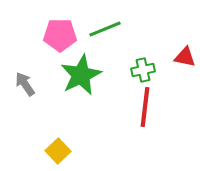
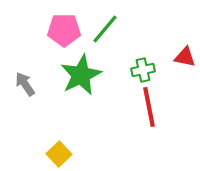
green line: rotated 28 degrees counterclockwise
pink pentagon: moved 4 px right, 5 px up
red line: moved 4 px right; rotated 18 degrees counterclockwise
yellow square: moved 1 px right, 3 px down
